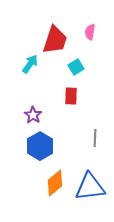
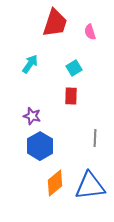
pink semicircle: rotated 28 degrees counterclockwise
red trapezoid: moved 17 px up
cyan square: moved 2 px left, 1 px down
purple star: moved 1 px left, 1 px down; rotated 18 degrees counterclockwise
blue triangle: moved 1 px up
